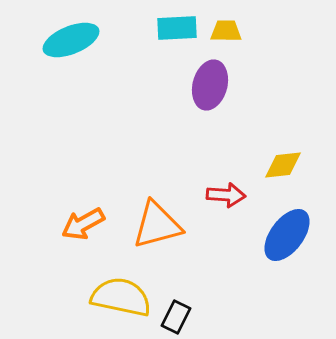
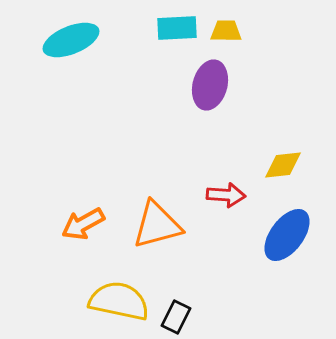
yellow semicircle: moved 2 px left, 4 px down
